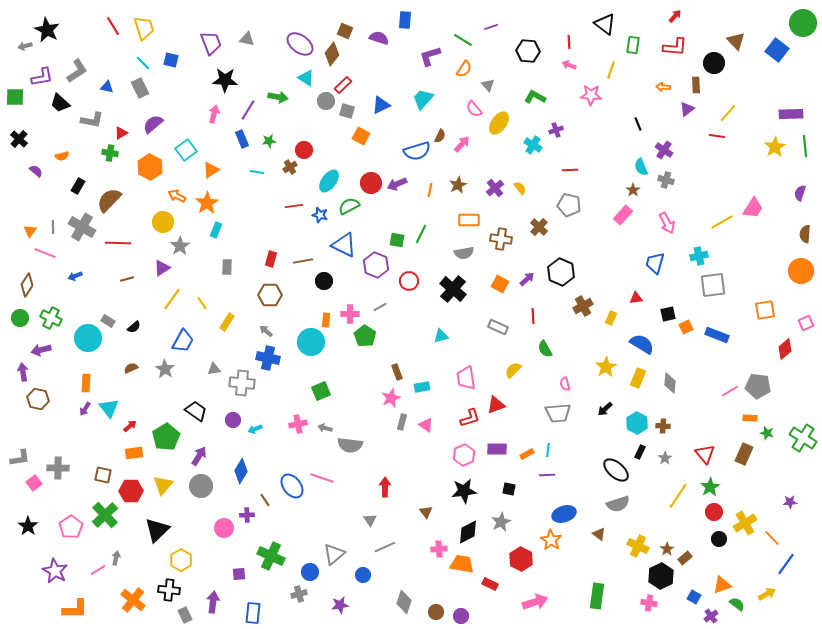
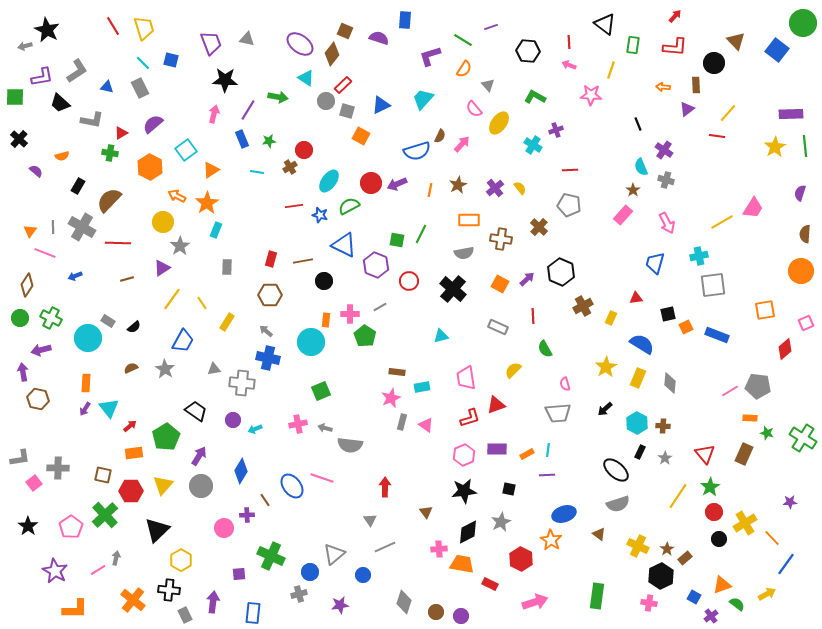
brown rectangle at (397, 372): rotated 63 degrees counterclockwise
